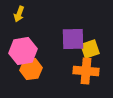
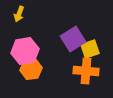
purple square: rotated 30 degrees counterclockwise
pink hexagon: moved 2 px right
